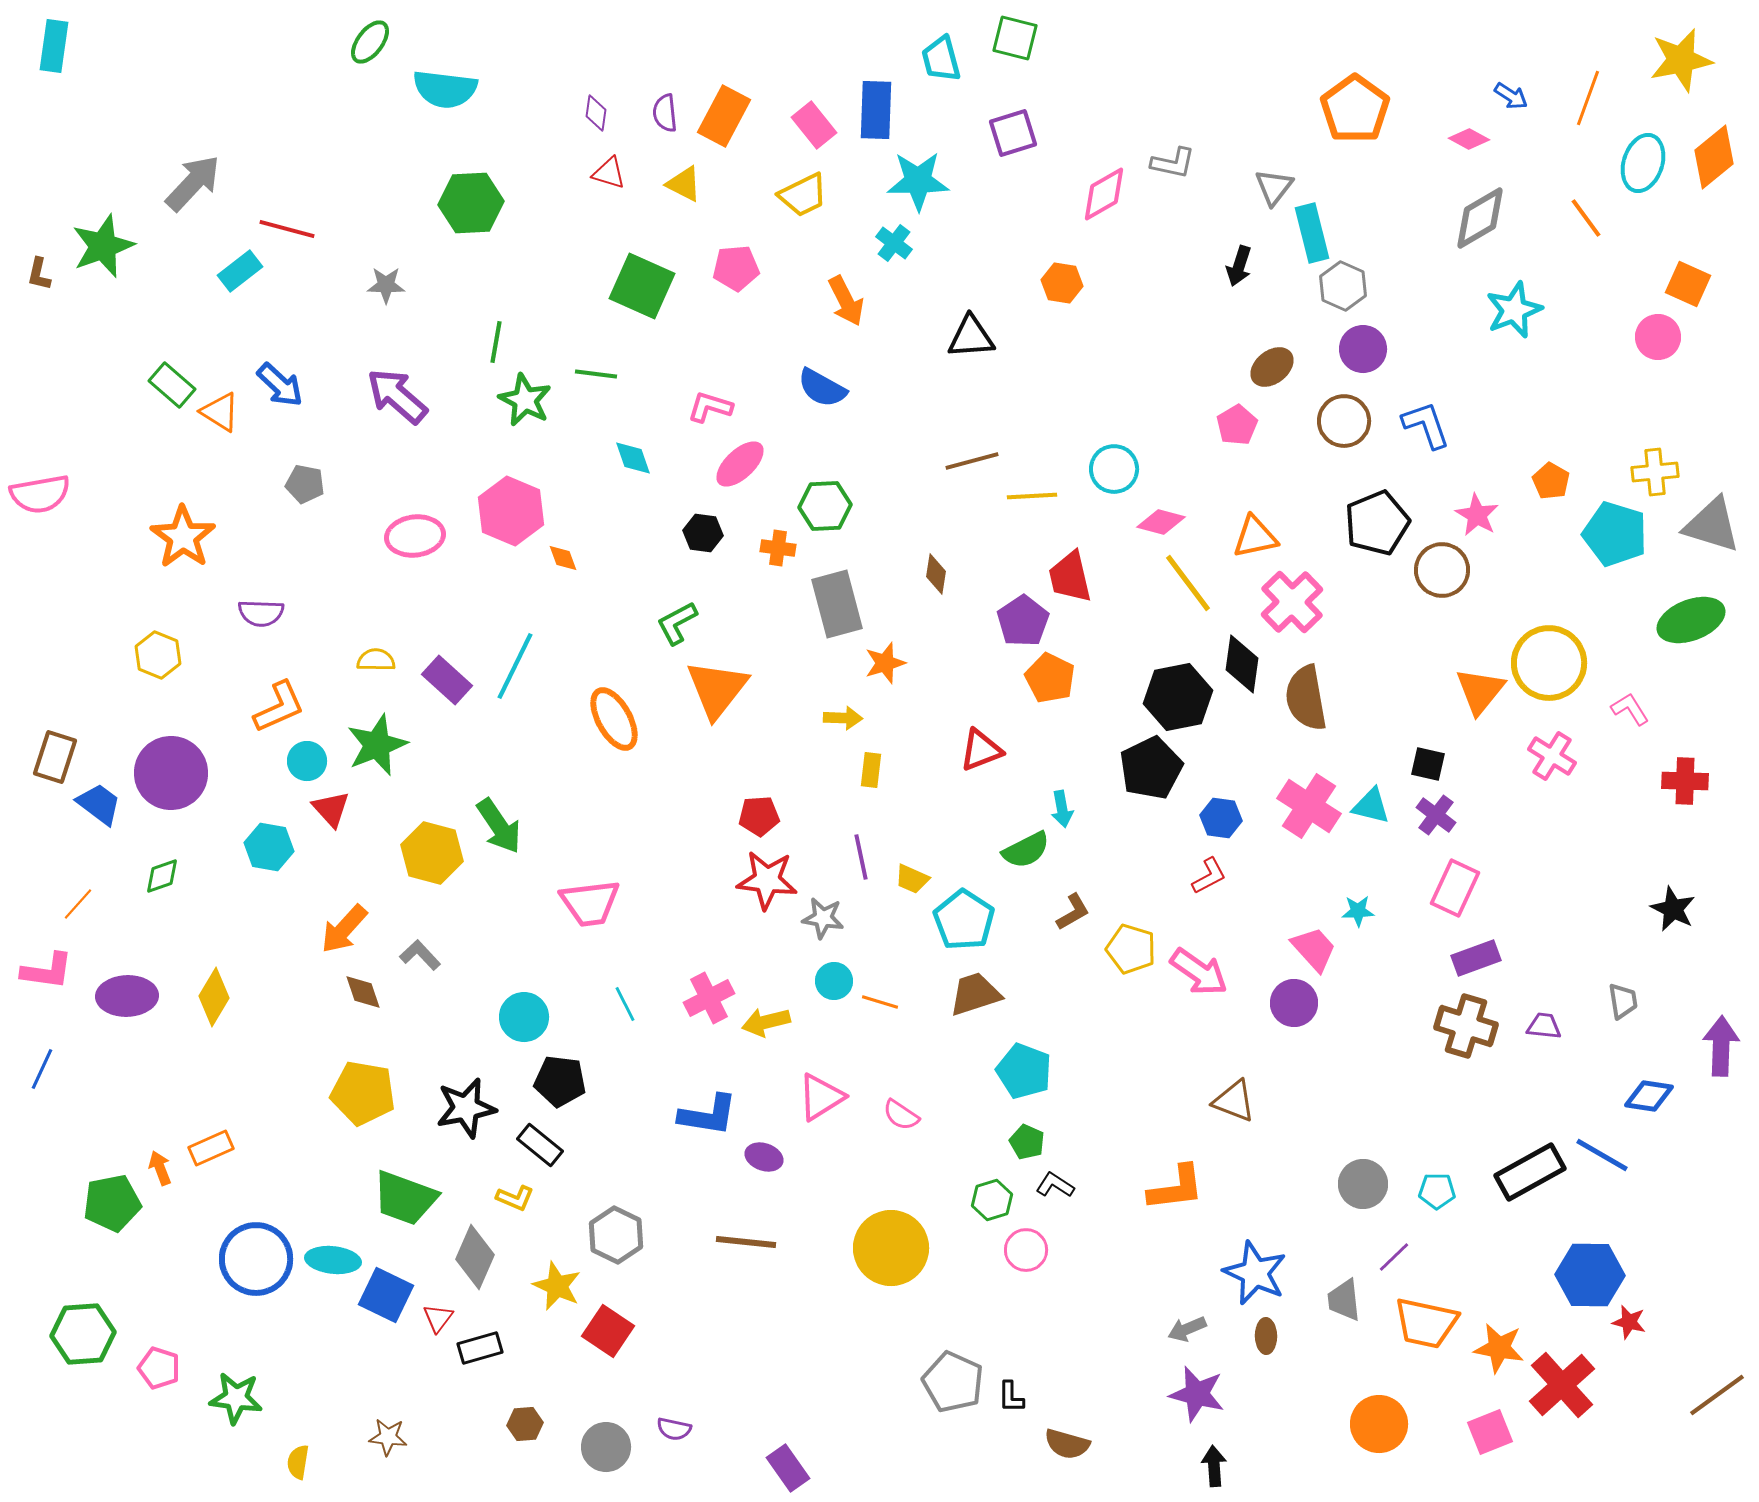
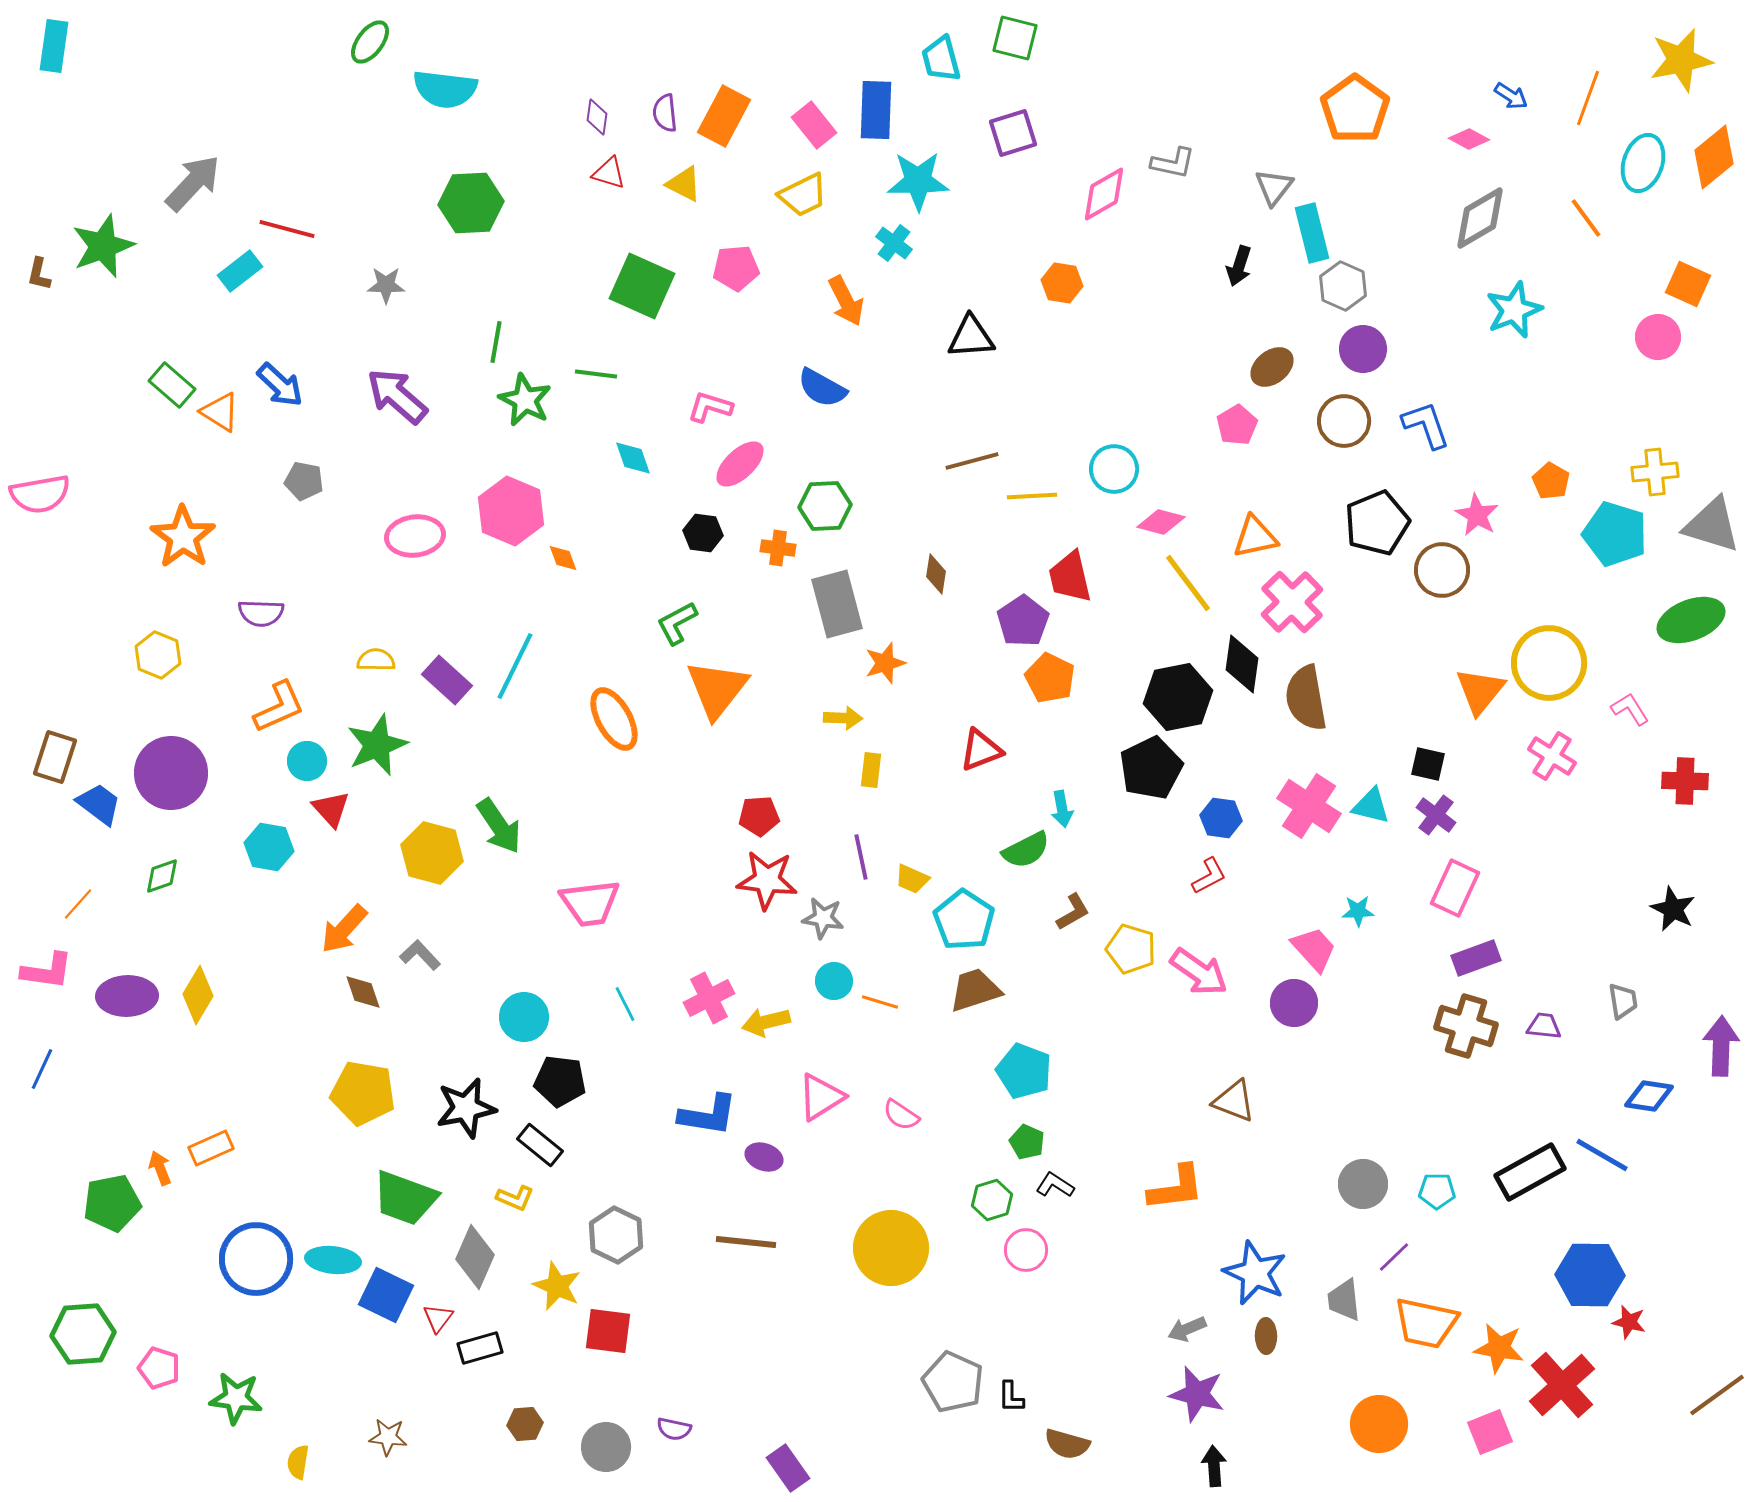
purple diamond at (596, 113): moved 1 px right, 4 px down
gray pentagon at (305, 484): moved 1 px left, 3 px up
brown trapezoid at (975, 994): moved 4 px up
yellow diamond at (214, 997): moved 16 px left, 2 px up
red square at (608, 1331): rotated 27 degrees counterclockwise
